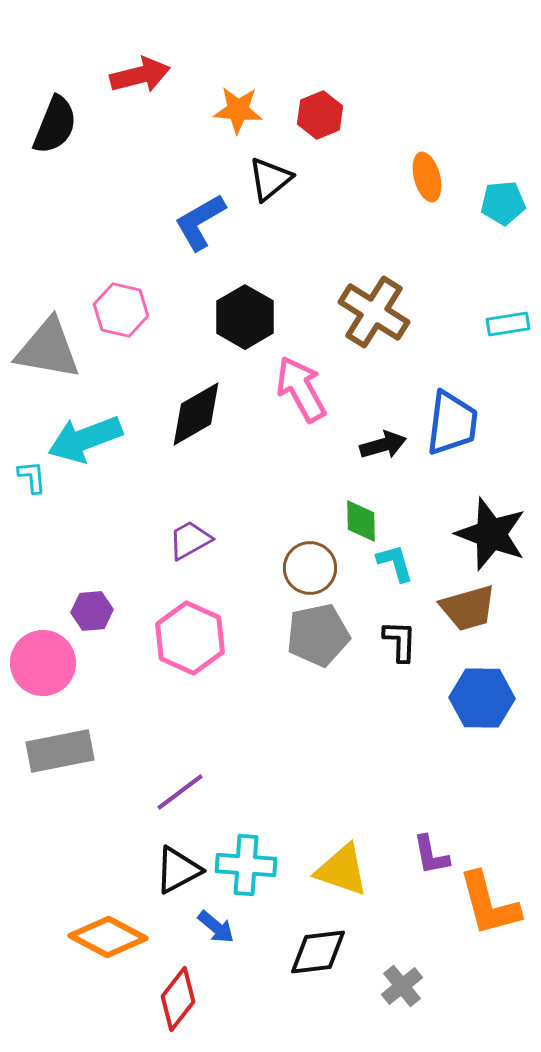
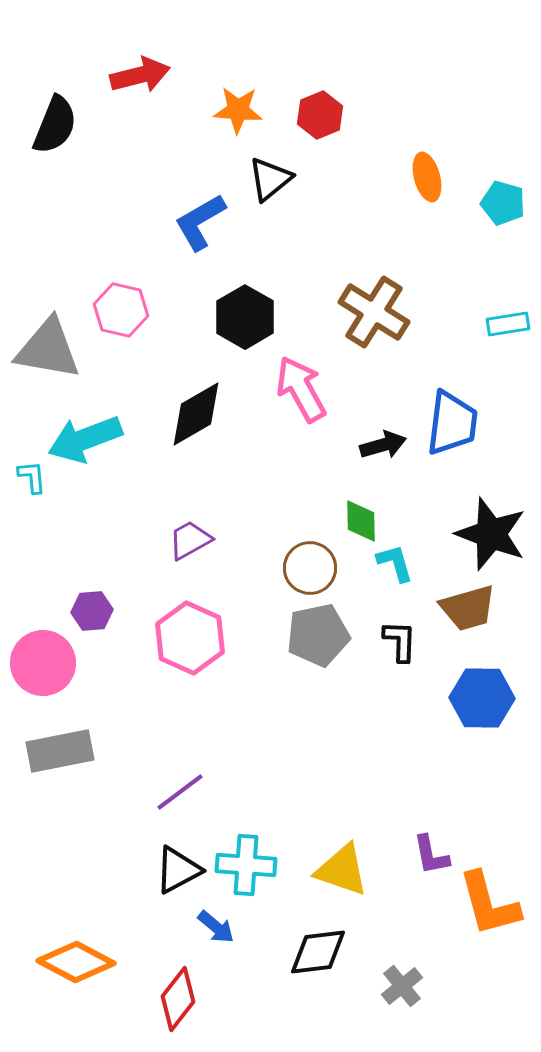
cyan pentagon at (503, 203): rotated 21 degrees clockwise
orange diamond at (108, 937): moved 32 px left, 25 px down
